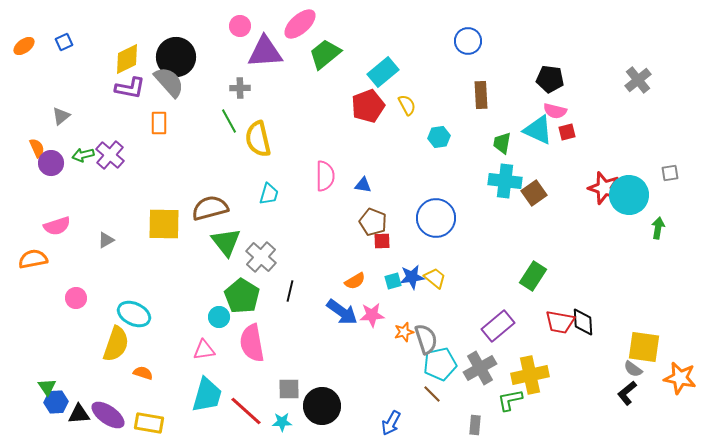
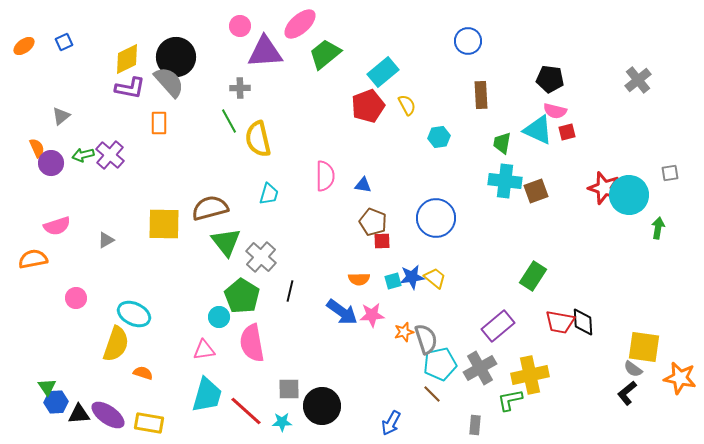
brown square at (534, 193): moved 2 px right, 2 px up; rotated 15 degrees clockwise
orange semicircle at (355, 281): moved 4 px right, 2 px up; rotated 30 degrees clockwise
